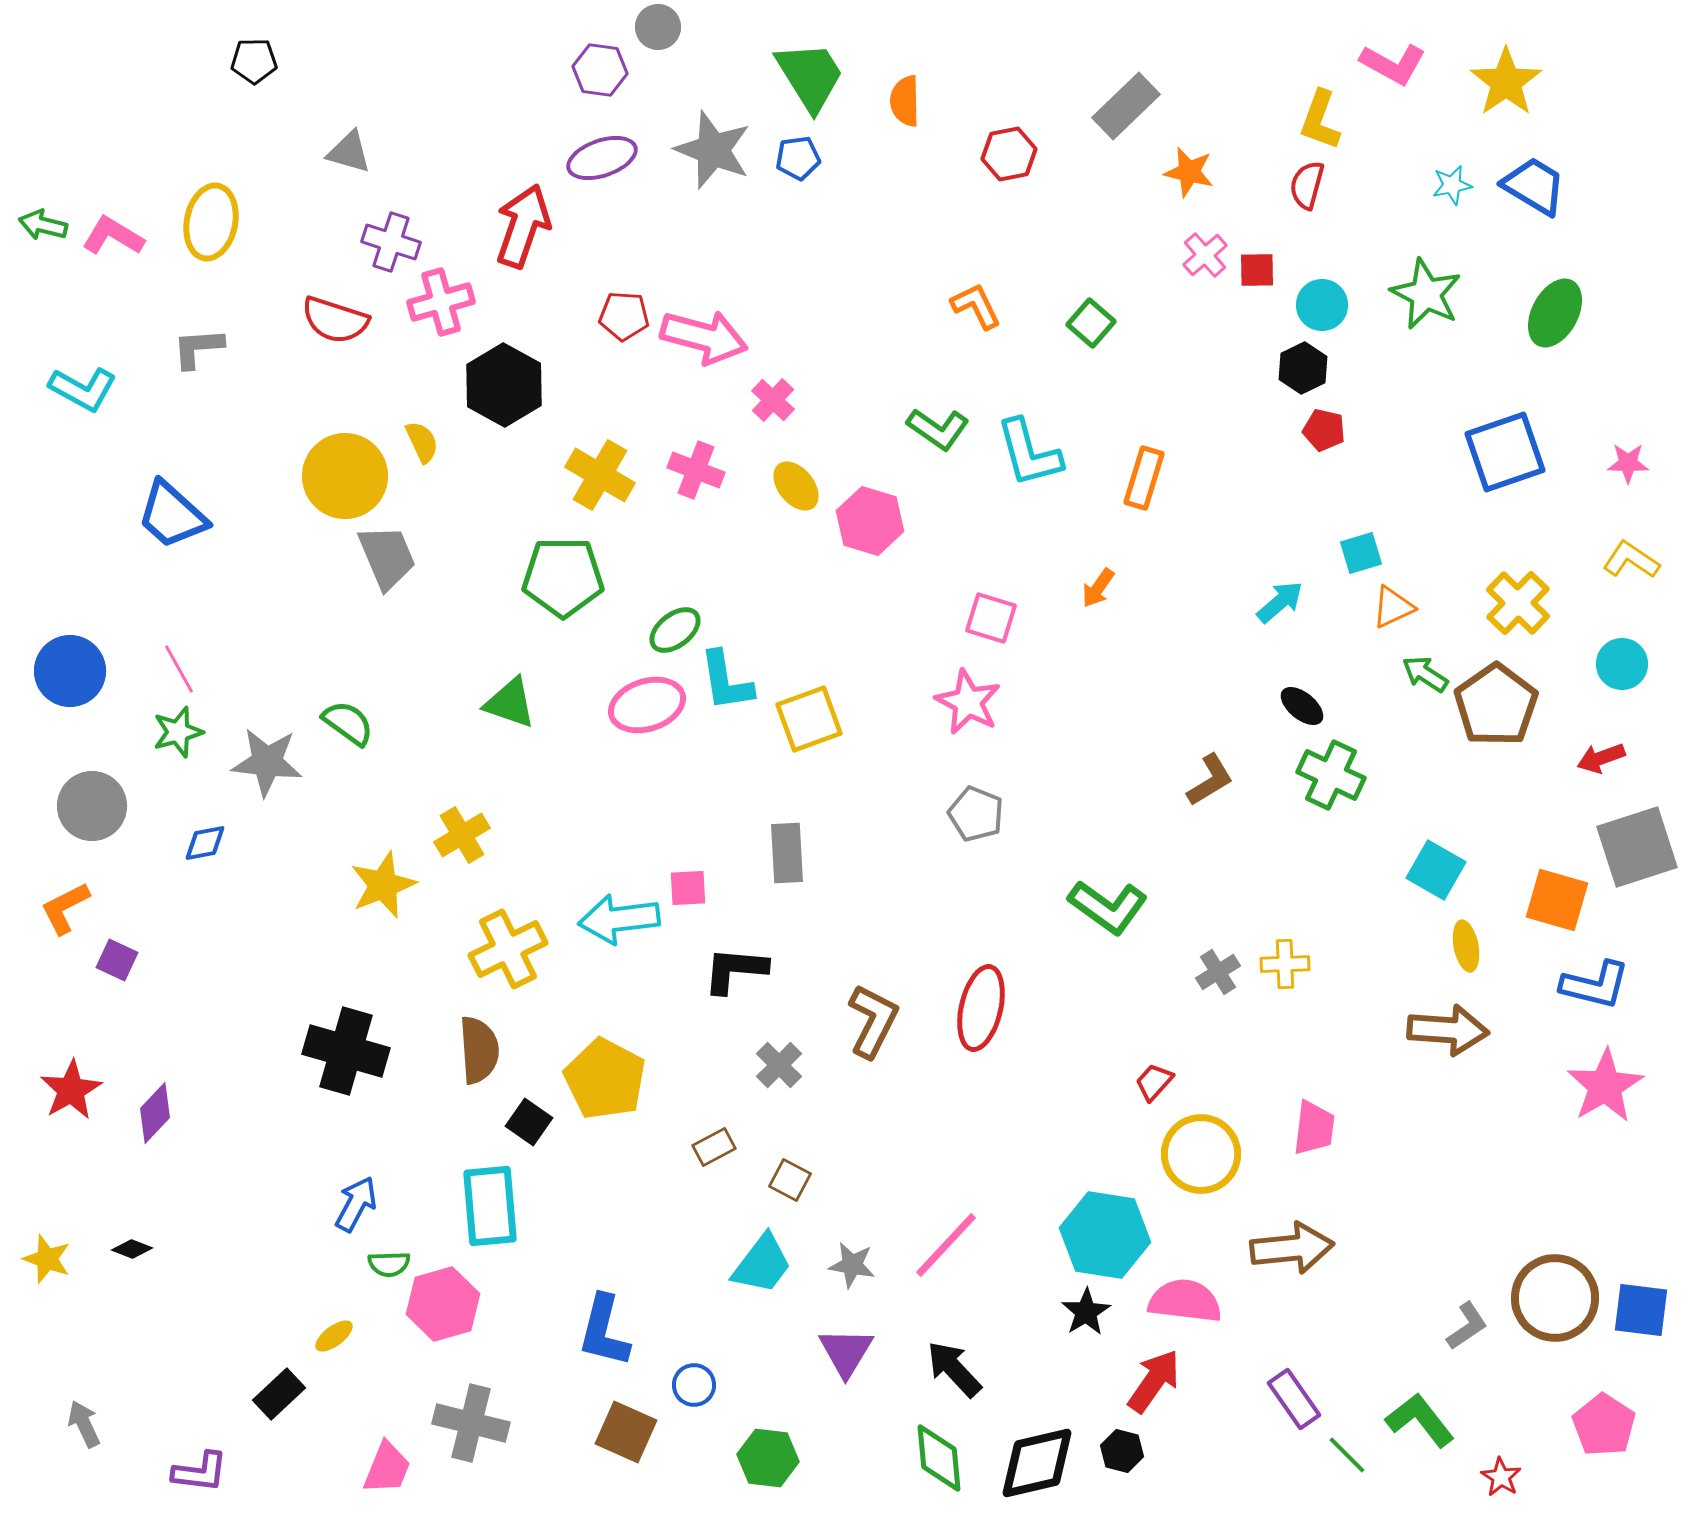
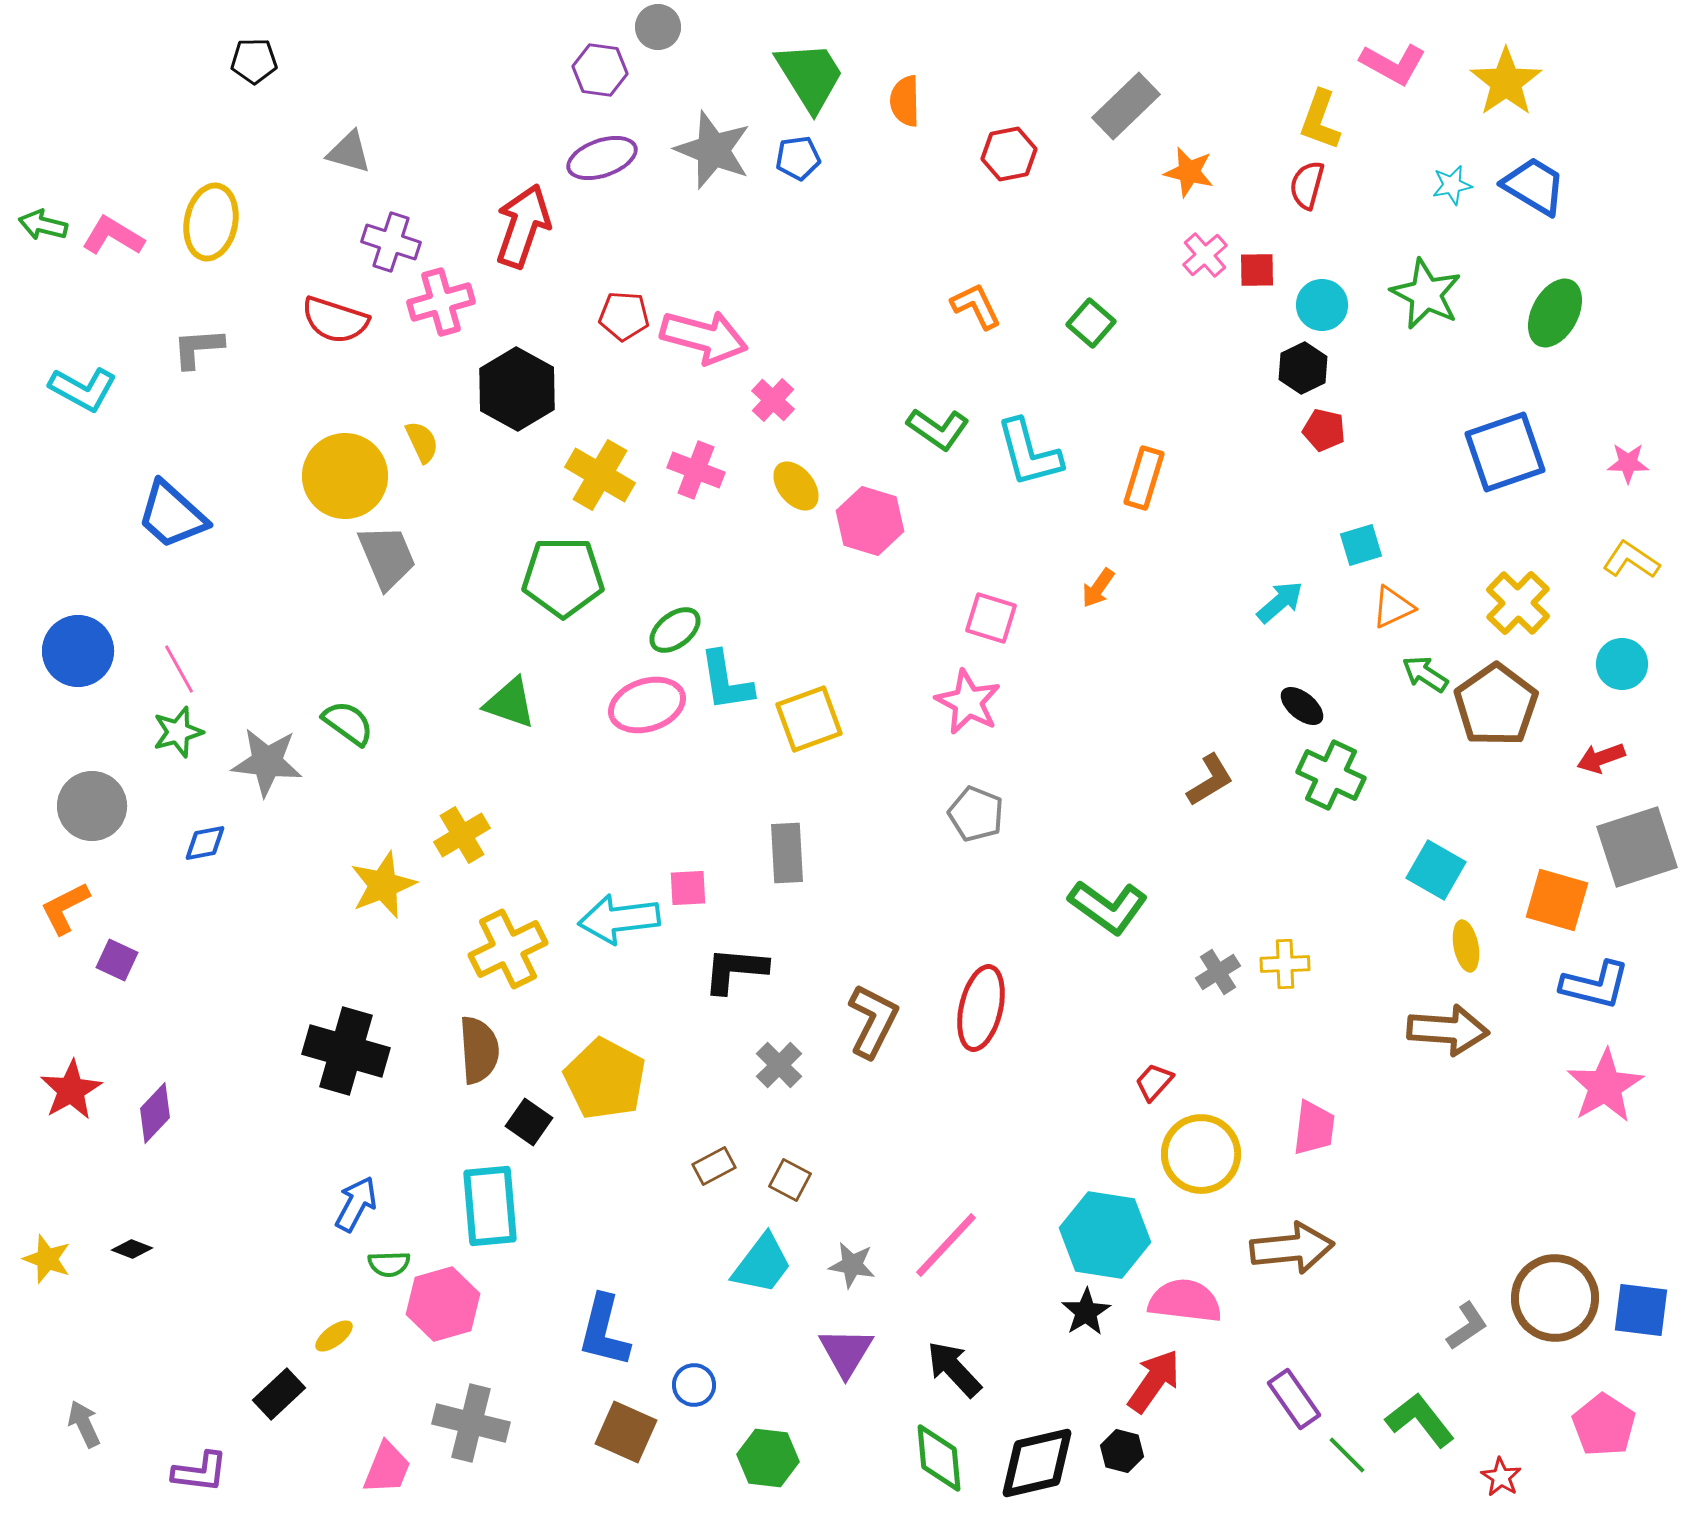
black hexagon at (504, 385): moved 13 px right, 4 px down
cyan square at (1361, 553): moved 8 px up
blue circle at (70, 671): moved 8 px right, 20 px up
brown rectangle at (714, 1147): moved 19 px down
